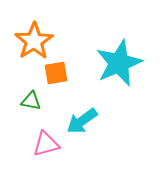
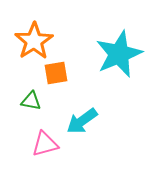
cyan star: moved 9 px up
pink triangle: moved 1 px left
